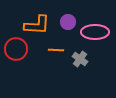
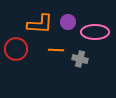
orange L-shape: moved 3 px right, 1 px up
gray cross: rotated 21 degrees counterclockwise
